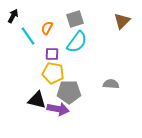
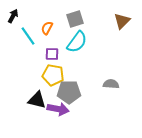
yellow pentagon: moved 2 px down
